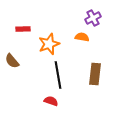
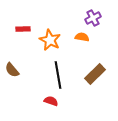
orange star: moved 1 px right, 4 px up; rotated 25 degrees counterclockwise
brown semicircle: moved 9 px down
brown rectangle: rotated 40 degrees clockwise
